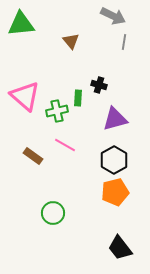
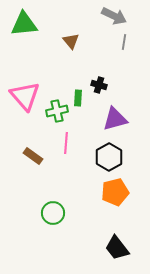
gray arrow: moved 1 px right
green triangle: moved 3 px right
pink triangle: rotated 8 degrees clockwise
pink line: moved 1 px right, 2 px up; rotated 65 degrees clockwise
black hexagon: moved 5 px left, 3 px up
black trapezoid: moved 3 px left
